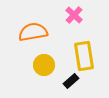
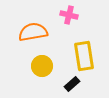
pink cross: moved 5 px left; rotated 30 degrees counterclockwise
yellow circle: moved 2 px left, 1 px down
black rectangle: moved 1 px right, 3 px down
